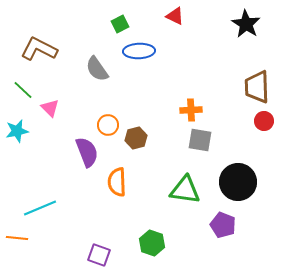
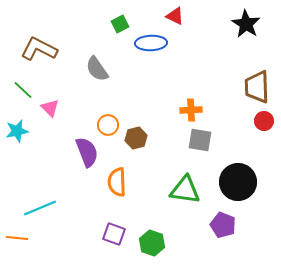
blue ellipse: moved 12 px right, 8 px up
purple square: moved 15 px right, 21 px up
